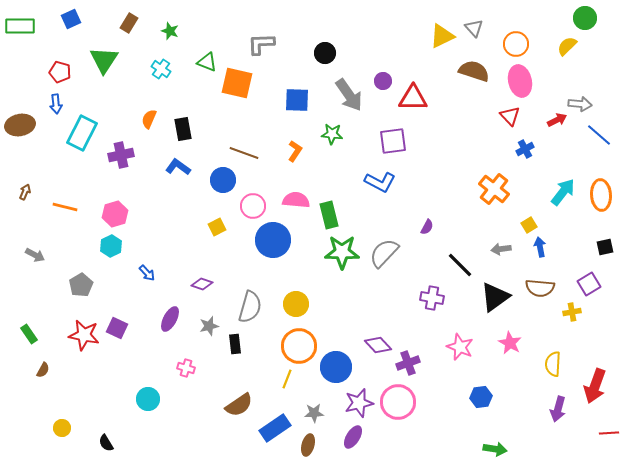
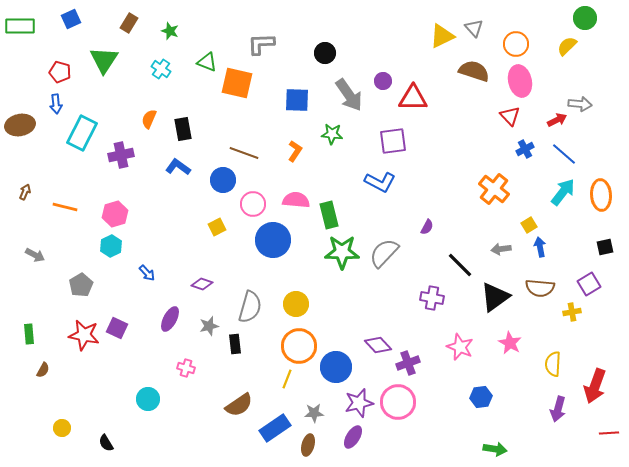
blue line at (599, 135): moved 35 px left, 19 px down
pink circle at (253, 206): moved 2 px up
green rectangle at (29, 334): rotated 30 degrees clockwise
